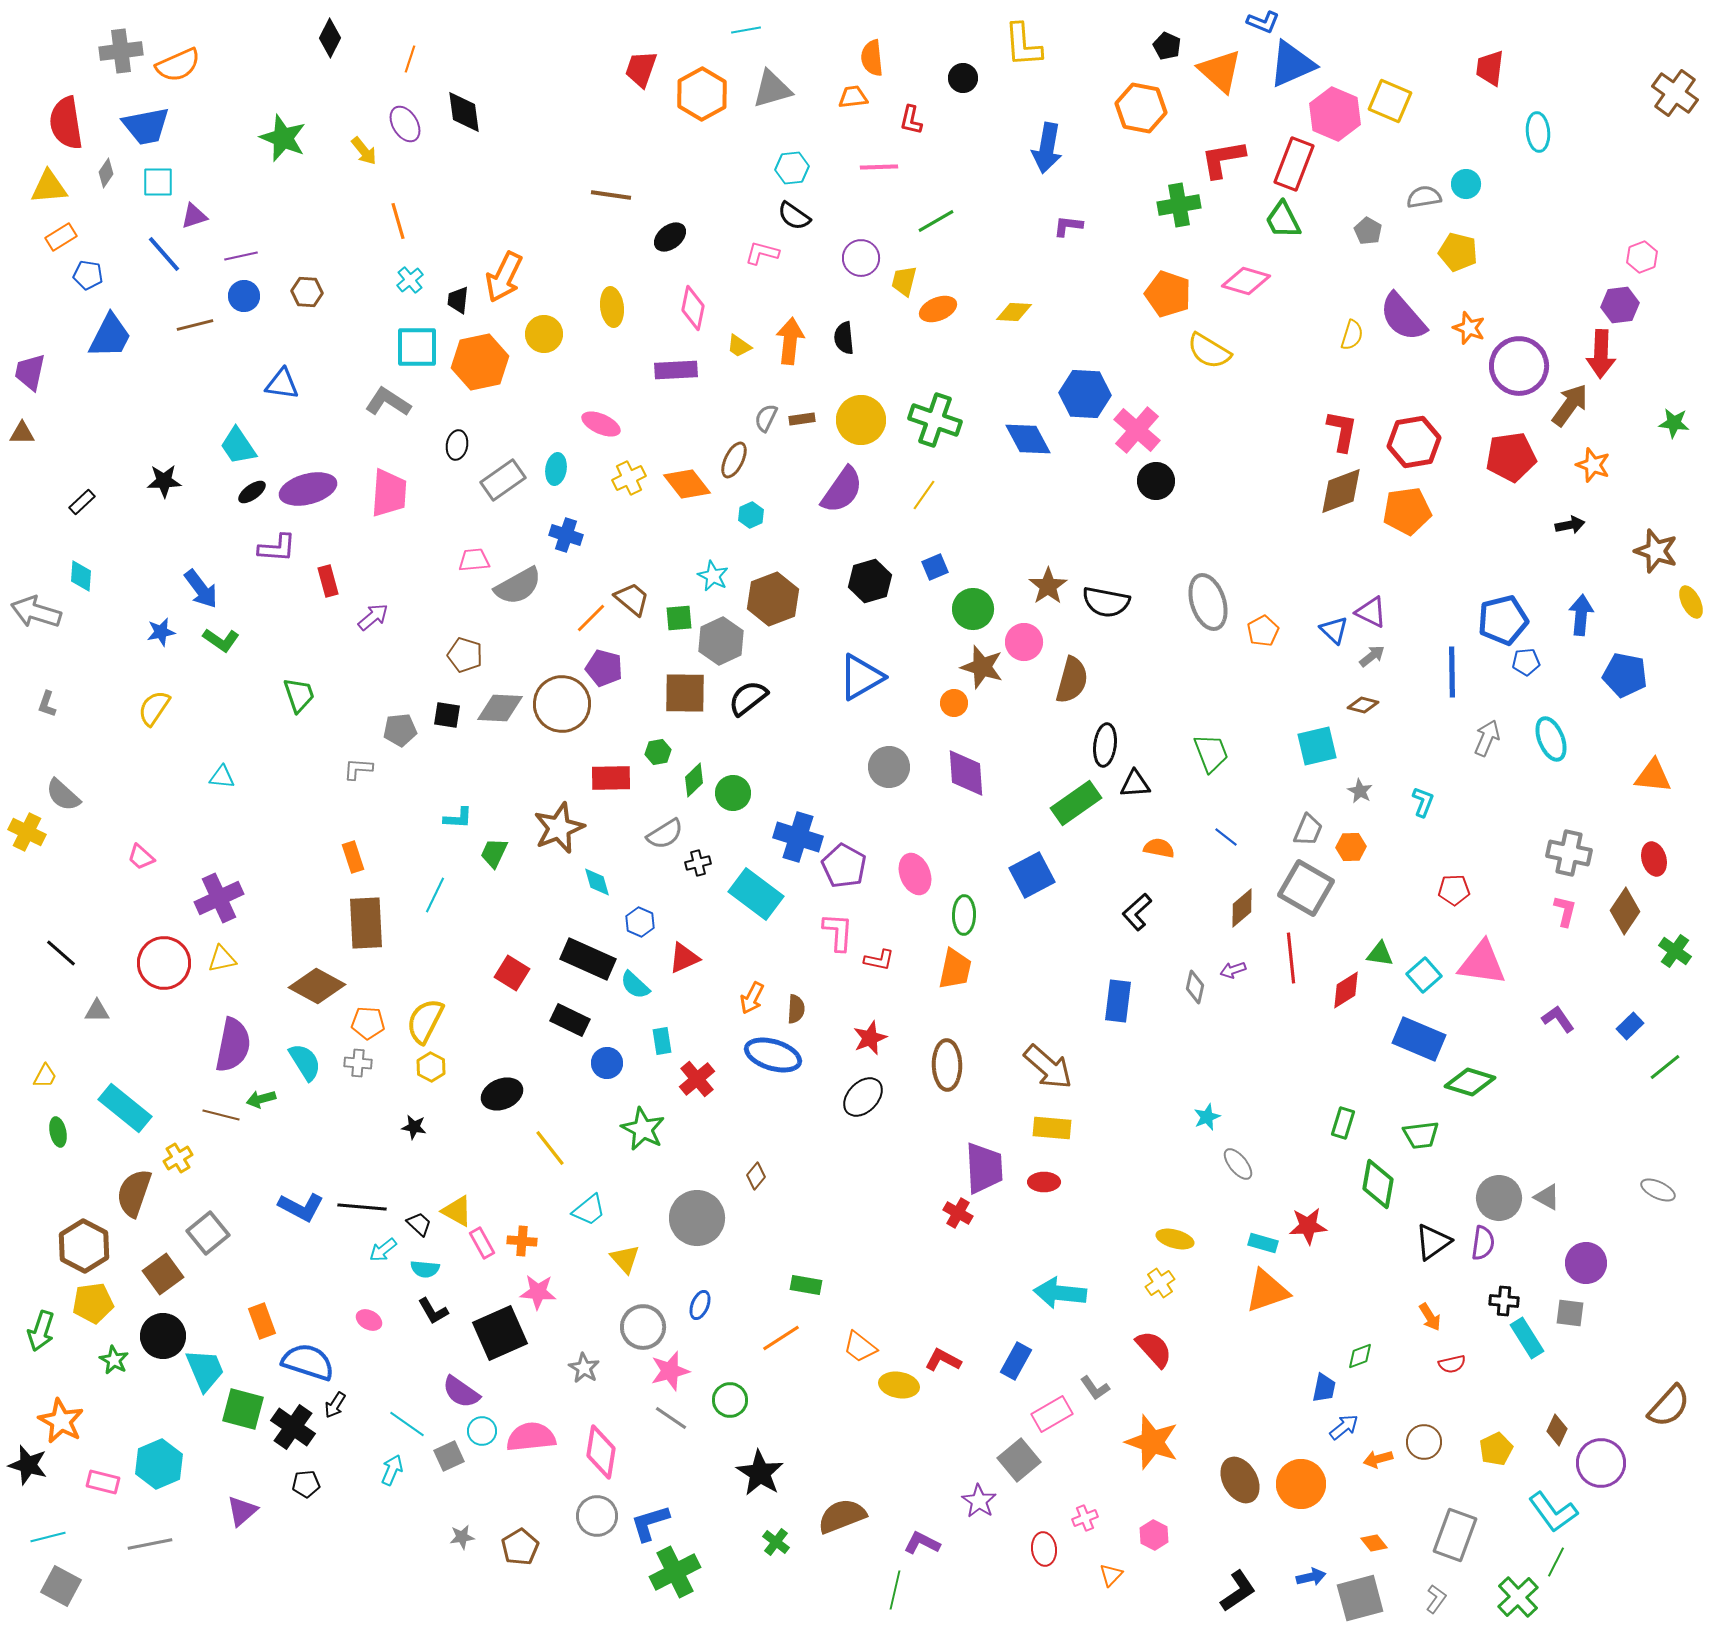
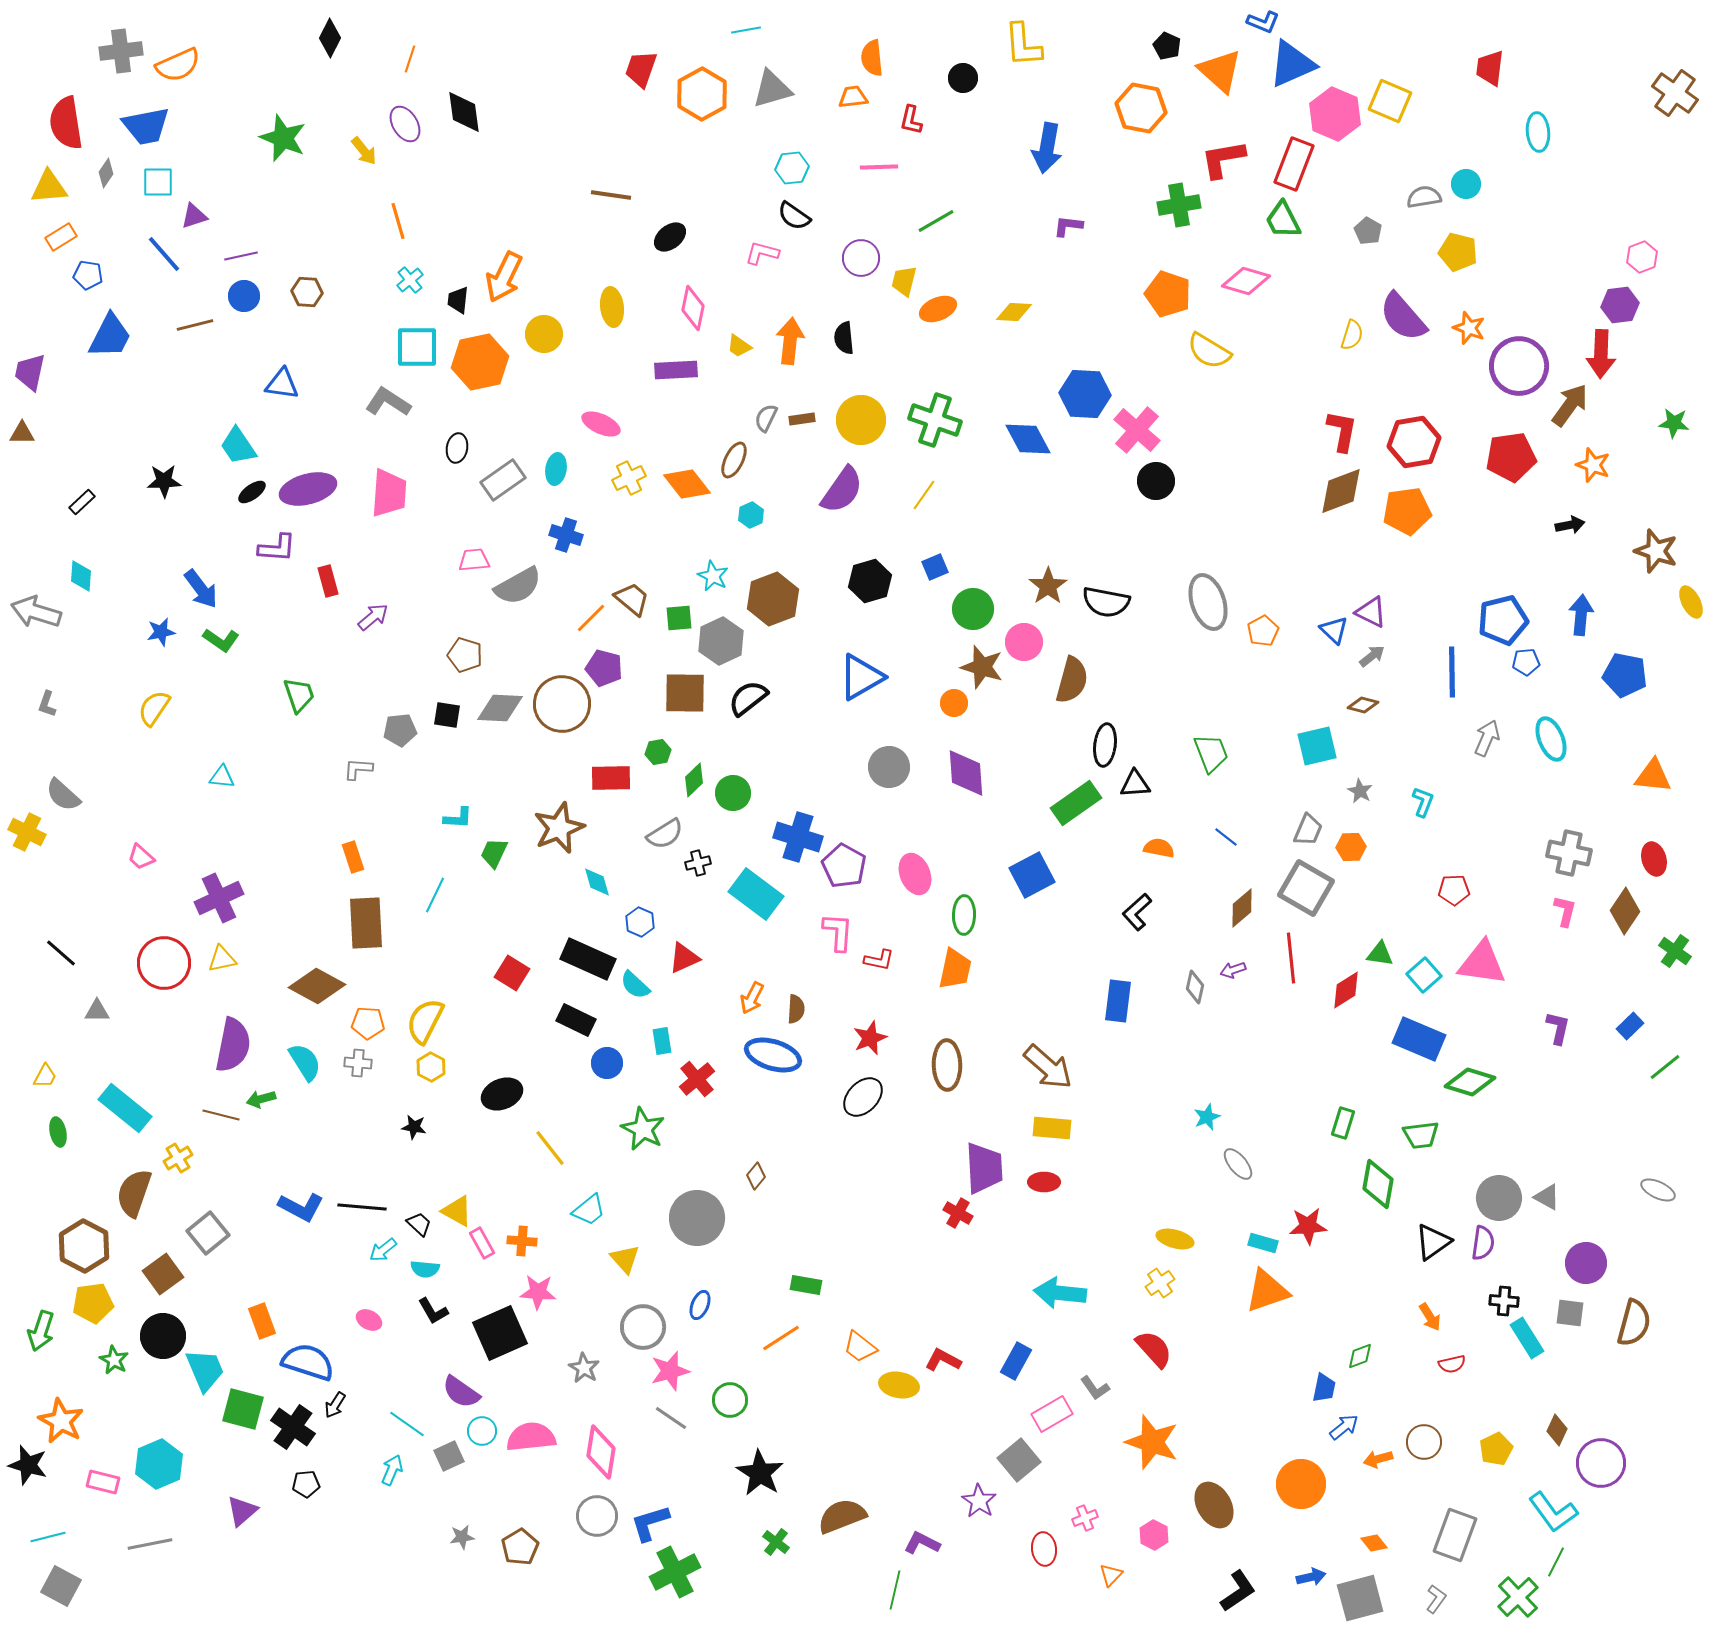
black ellipse at (457, 445): moved 3 px down
purple L-shape at (1558, 1019): moved 9 px down; rotated 48 degrees clockwise
black rectangle at (570, 1020): moved 6 px right
brown semicircle at (1669, 1406): moved 35 px left, 83 px up; rotated 27 degrees counterclockwise
brown ellipse at (1240, 1480): moved 26 px left, 25 px down
